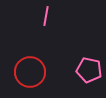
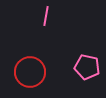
pink pentagon: moved 2 px left, 3 px up
